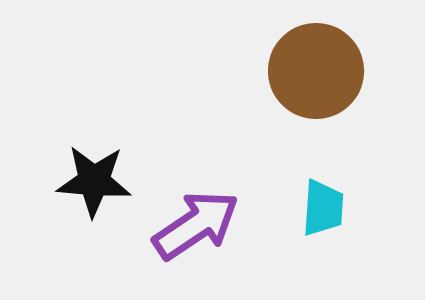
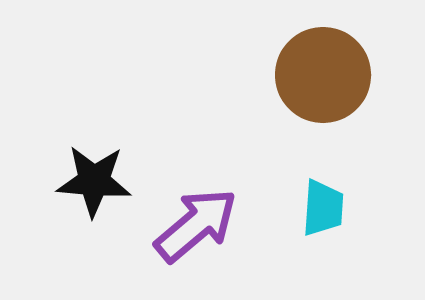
brown circle: moved 7 px right, 4 px down
purple arrow: rotated 6 degrees counterclockwise
